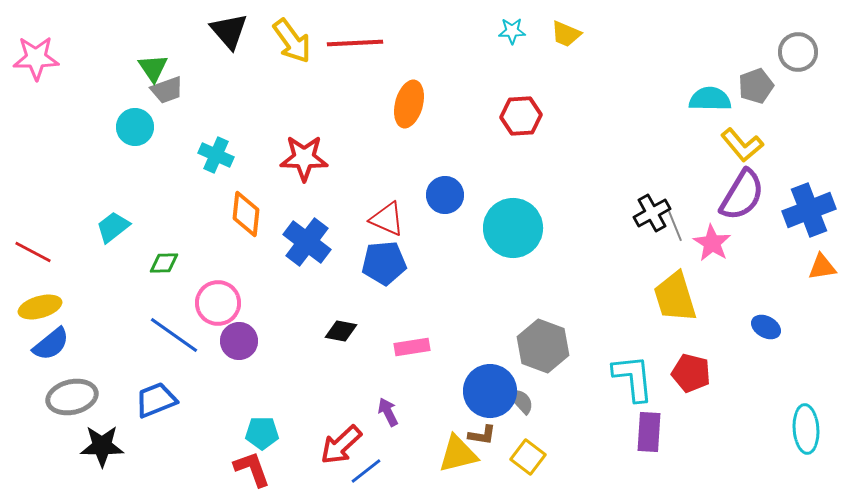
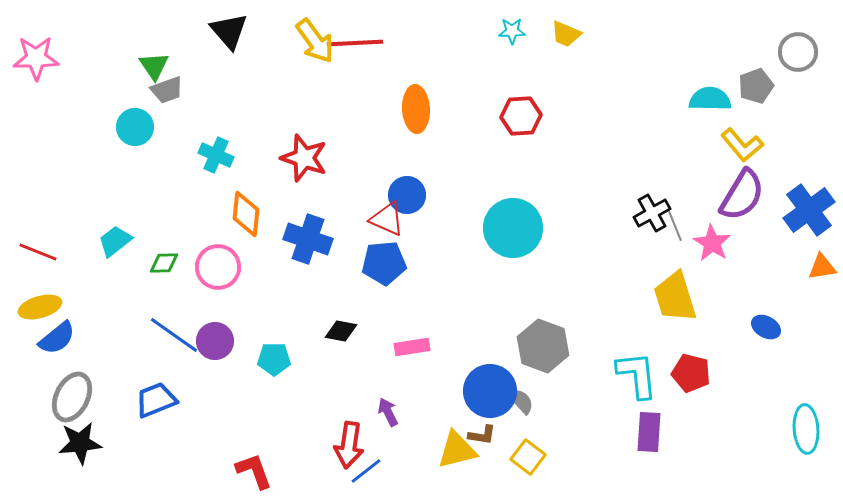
yellow arrow at (292, 41): moved 23 px right
green triangle at (153, 68): moved 1 px right, 2 px up
orange ellipse at (409, 104): moved 7 px right, 5 px down; rotated 18 degrees counterclockwise
red star at (304, 158): rotated 18 degrees clockwise
blue circle at (445, 195): moved 38 px left
blue cross at (809, 210): rotated 15 degrees counterclockwise
cyan trapezoid at (113, 227): moved 2 px right, 14 px down
blue cross at (307, 242): moved 1 px right, 3 px up; rotated 18 degrees counterclockwise
red line at (33, 252): moved 5 px right; rotated 6 degrees counterclockwise
pink circle at (218, 303): moved 36 px up
purple circle at (239, 341): moved 24 px left
blue semicircle at (51, 344): moved 6 px right, 6 px up
cyan L-shape at (633, 378): moved 4 px right, 3 px up
gray ellipse at (72, 397): rotated 51 degrees counterclockwise
cyan pentagon at (262, 433): moved 12 px right, 74 px up
red arrow at (341, 445): moved 8 px right; rotated 39 degrees counterclockwise
black star at (102, 446): moved 22 px left, 3 px up; rotated 6 degrees counterclockwise
yellow triangle at (458, 454): moved 1 px left, 4 px up
red L-shape at (252, 469): moved 2 px right, 2 px down
